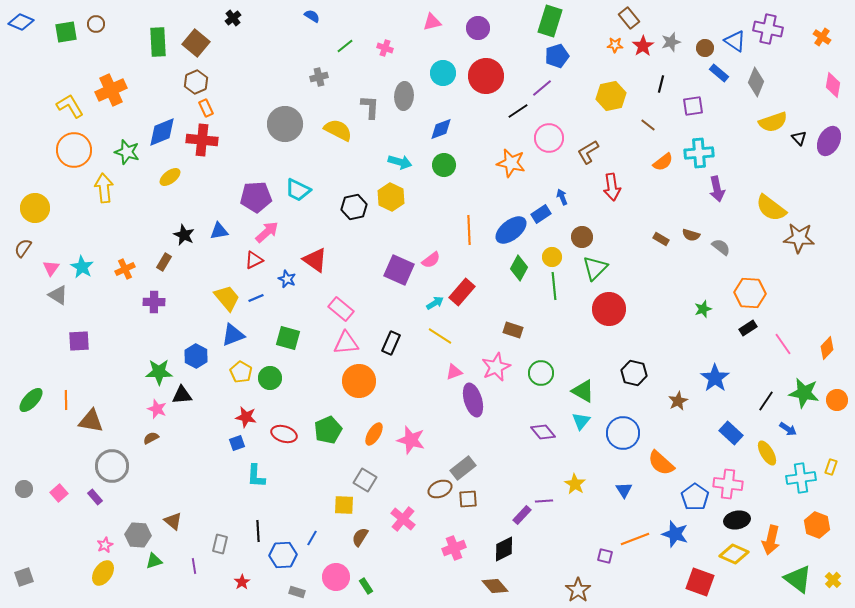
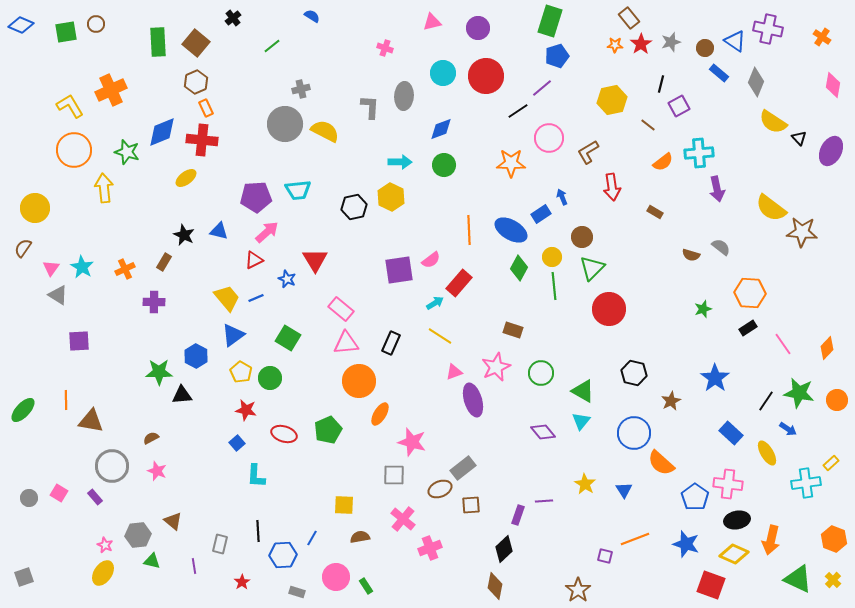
blue diamond at (21, 22): moved 3 px down
green line at (345, 46): moved 73 px left
red star at (643, 46): moved 2 px left, 2 px up
gray cross at (319, 77): moved 18 px left, 12 px down
yellow hexagon at (611, 96): moved 1 px right, 4 px down
purple square at (693, 106): moved 14 px left; rotated 20 degrees counterclockwise
yellow semicircle at (773, 122): rotated 52 degrees clockwise
yellow semicircle at (338, 130): moved 13 px left, 1 px down
purple ellipse at (829, 141): moved 2 px right, 10 px down
cyan arrow at (400, 162): rotated 15 degrees counterclockwise
orange star at (511, 163): rotated 12 degrees counterclockwise
yellow ellipse at (170, 177): moved 16 px right, 1 px down
cyan trapezoid at (298, 190): rotated 32 degrees counterclockwise
blue ellipse at (511, 230): rotated 68 degrees clockwise
blue triangle at (219, 231): rotated 24 degrees clockwise
brown semicircle at (691, 235): moved 20 px down
brown star at (799, 238): moved 3 px right, 6 px up
brown rectangle at (661, 239): moved 6 px left, 27 px up
red triangle at (315, 260): rotated 24 degrees clockwise
green triangle at (595, 268): moved 3 px left
purple square at (399, 270): rotated 32 degrees counterclockwise
red rectangle at (462, 292): moved 3 px left, 9 px up
blue triangle at (233, 335): rotated 15 degrees counterclockwise
green square at (288, 338): rotated 15 degrees clockwise
green star at (804, 393): moved 5 px left
green ellipse at (31, 400): moved 8 px left, 10 px down
brown star at (678, 401): moved 7 px left
pink star at (157, 409): moved 62 px down
red star at (246, 417): moved 7 px up
blue circle at (623, 433): moved 11 px right
orange ellipse at (374, 434): moved 6 px right, 20 px up
pink star at (411, 440): moved 1 px right, 2 px down
blue square at (237, 443): rotated 21 degrees counterclockwise
yellow rectangle at (831, 467): moved 4 px up; rotated 28 degrees clockwise
cyan cross at (801, 478): moved 5 px right, 5 px down
gray square at (365, 480): moved 29 px right, 5 px up; rotated 30 degrees counterclockwise
yellow star at (575, 484): moved 10 px right
gray circle at (24, 489): moved 5 px right, 9 px down
pink square at (59, 493): rotated 18 degrees counterclockwise
brown square at (468, 499): moved 3 px right, 6 px down
purple rectangle at (522, 515): moved 4 px left; rotated 24 degrees counterclockwise
orange hexagon at (817, 525): moved 17 px right, 14 px down
blue star at (675, 534): moved 11 px right, 10 px down
gray hexagon at (138, 535): rotated 10 degrees counterclockwise
brown semicircle at (360, 537): rotated 48 degrees clockwise
pink star at (105, 545): rotated 21 degrees counterclockwise
pink cross at (454, 548): moved 24 px left
black diamond at (504, 549): rotated 16 degrees counterclockwise
green triangle at (154, 561): moved 2 px left; rotated 30 degrees clockwise
green triangle at (798, 579): rotated 12 degrees counterclockwise
red square at (700, 582): moved 11 px right, 3 px down
brown diamond at (495, 586): rotated 52 degrees clockwise
